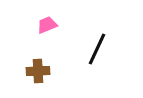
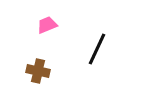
brown cross: rotated 15 degrees clockwise
